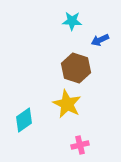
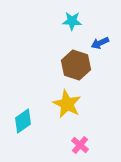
blue arrow: moved 3 px down
brown hexagon: moved 3 px up
cyan diamond: moved 1 px left, 1 px down
pink cross: rotated 36 degrees counterclockwise
